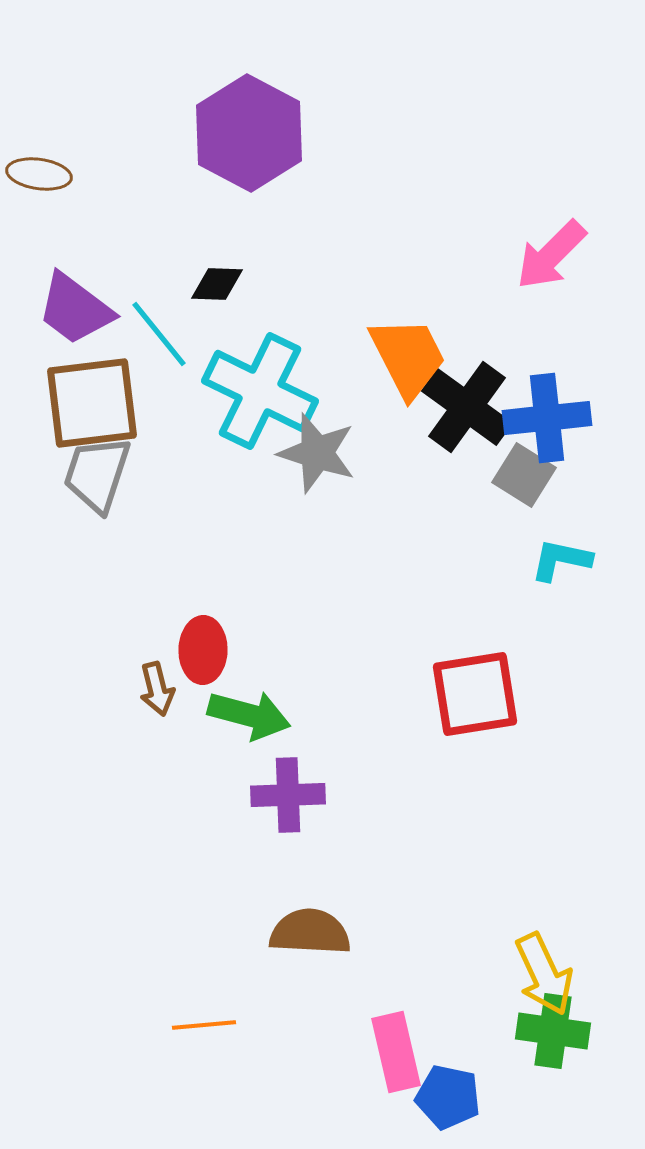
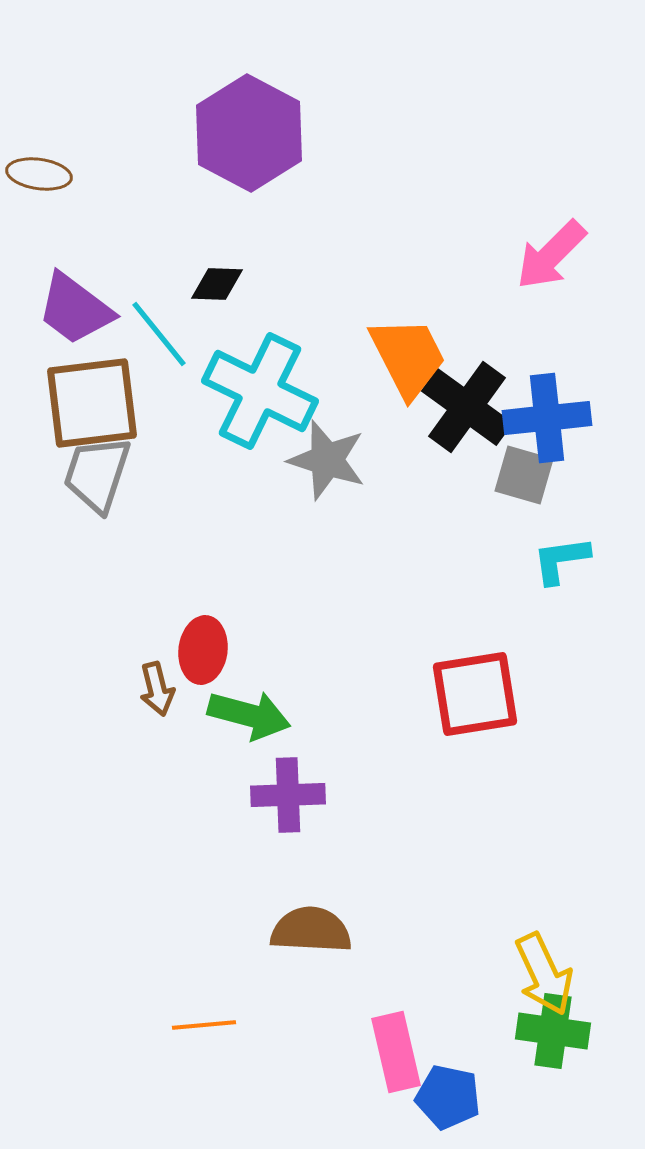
gray star: moved 10 px right, 7 px down
gray square: rotated 16 degrees counterclockwise
cyan L-shape: rotated 20 degrees counterclockwise
red ellipse: rotated 6 degrees clockwise
brown semicircle: moved 1 px right, 2 px up
